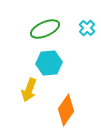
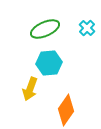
yellow arrow: moved 1 px right, 1 px up
